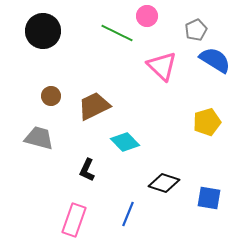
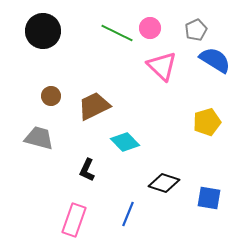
pink circle: moved 3 px right, 12 px down
